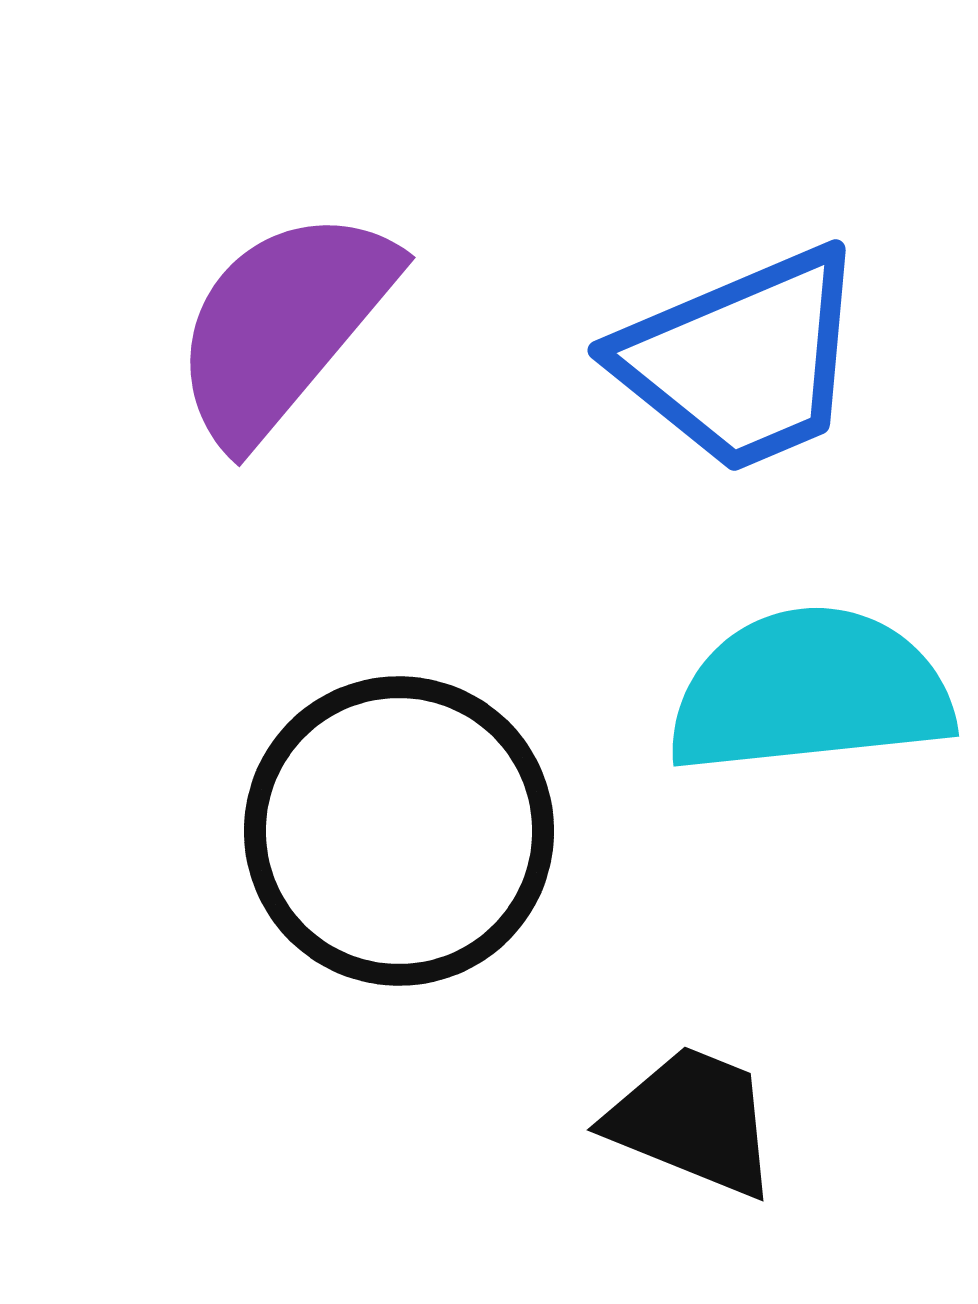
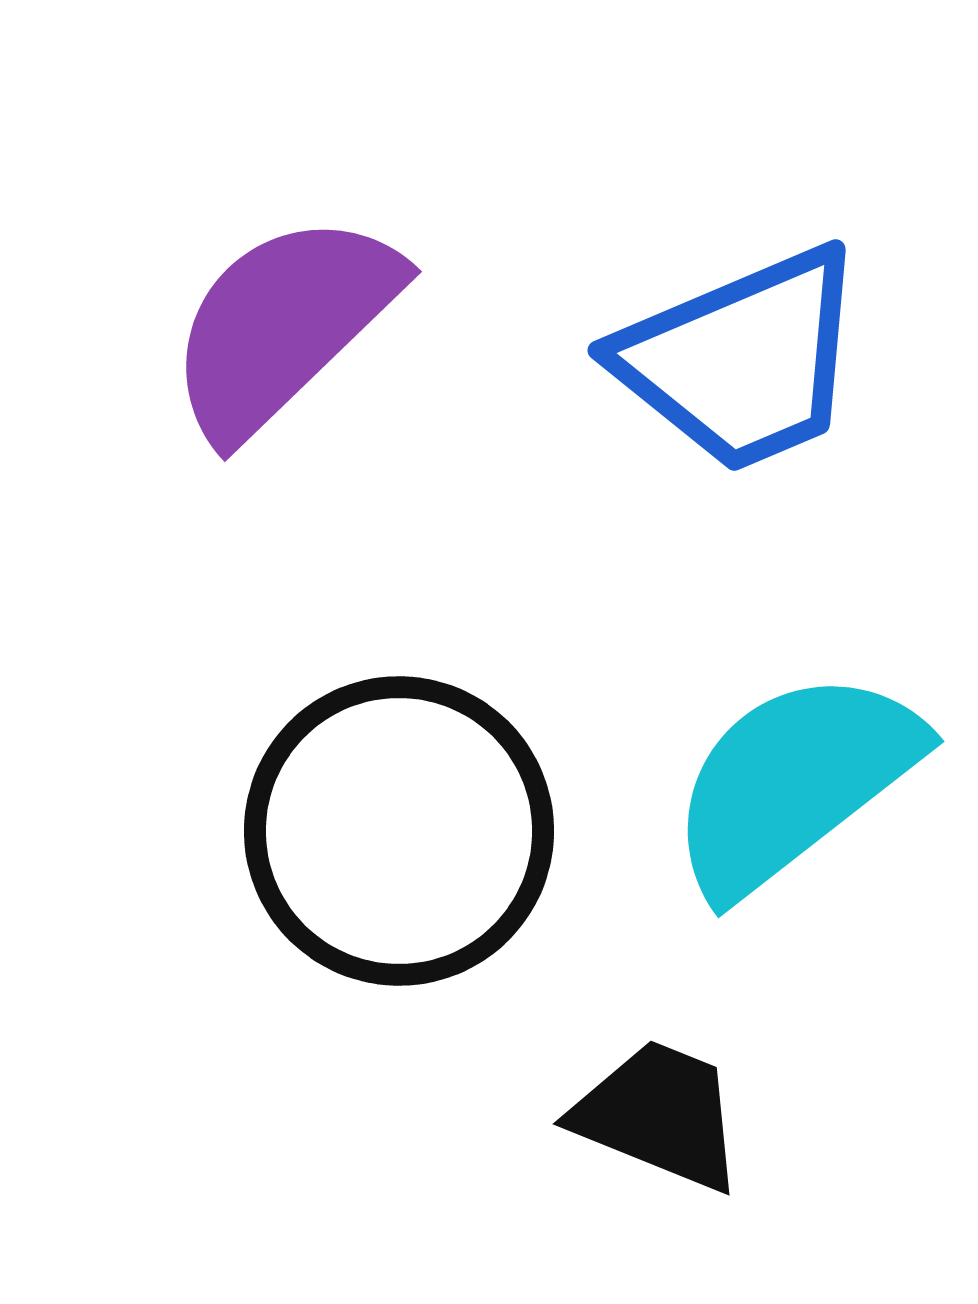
purple semicircle: rotated 6 degrees clockwise
cyan semicircle: moved 16 px left, 91 px down; rotated 32 degrees counterclockwise
black trapezoid: moved 34 px left, 6 px up
